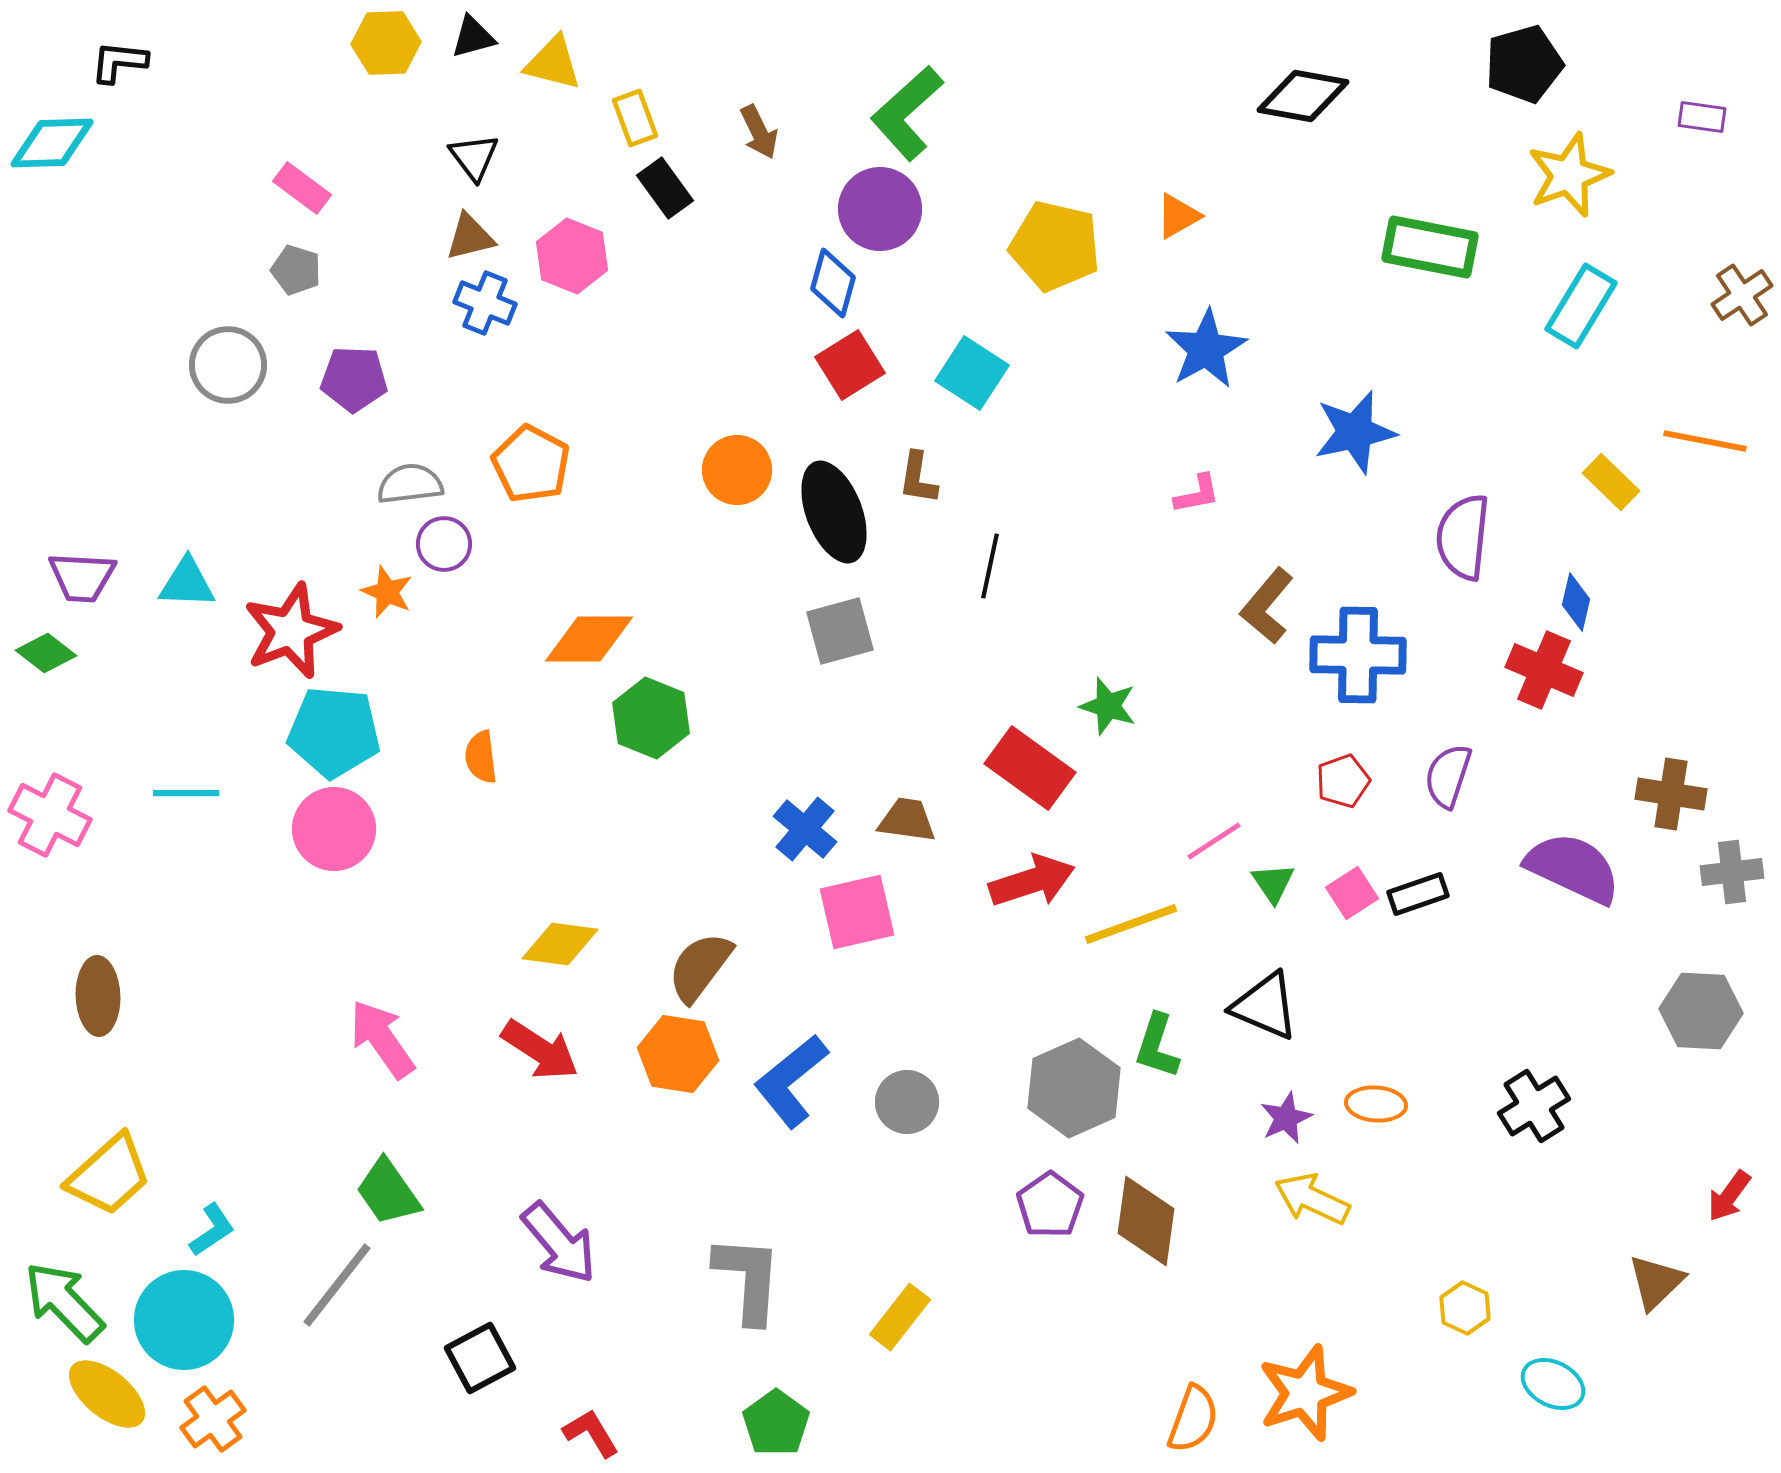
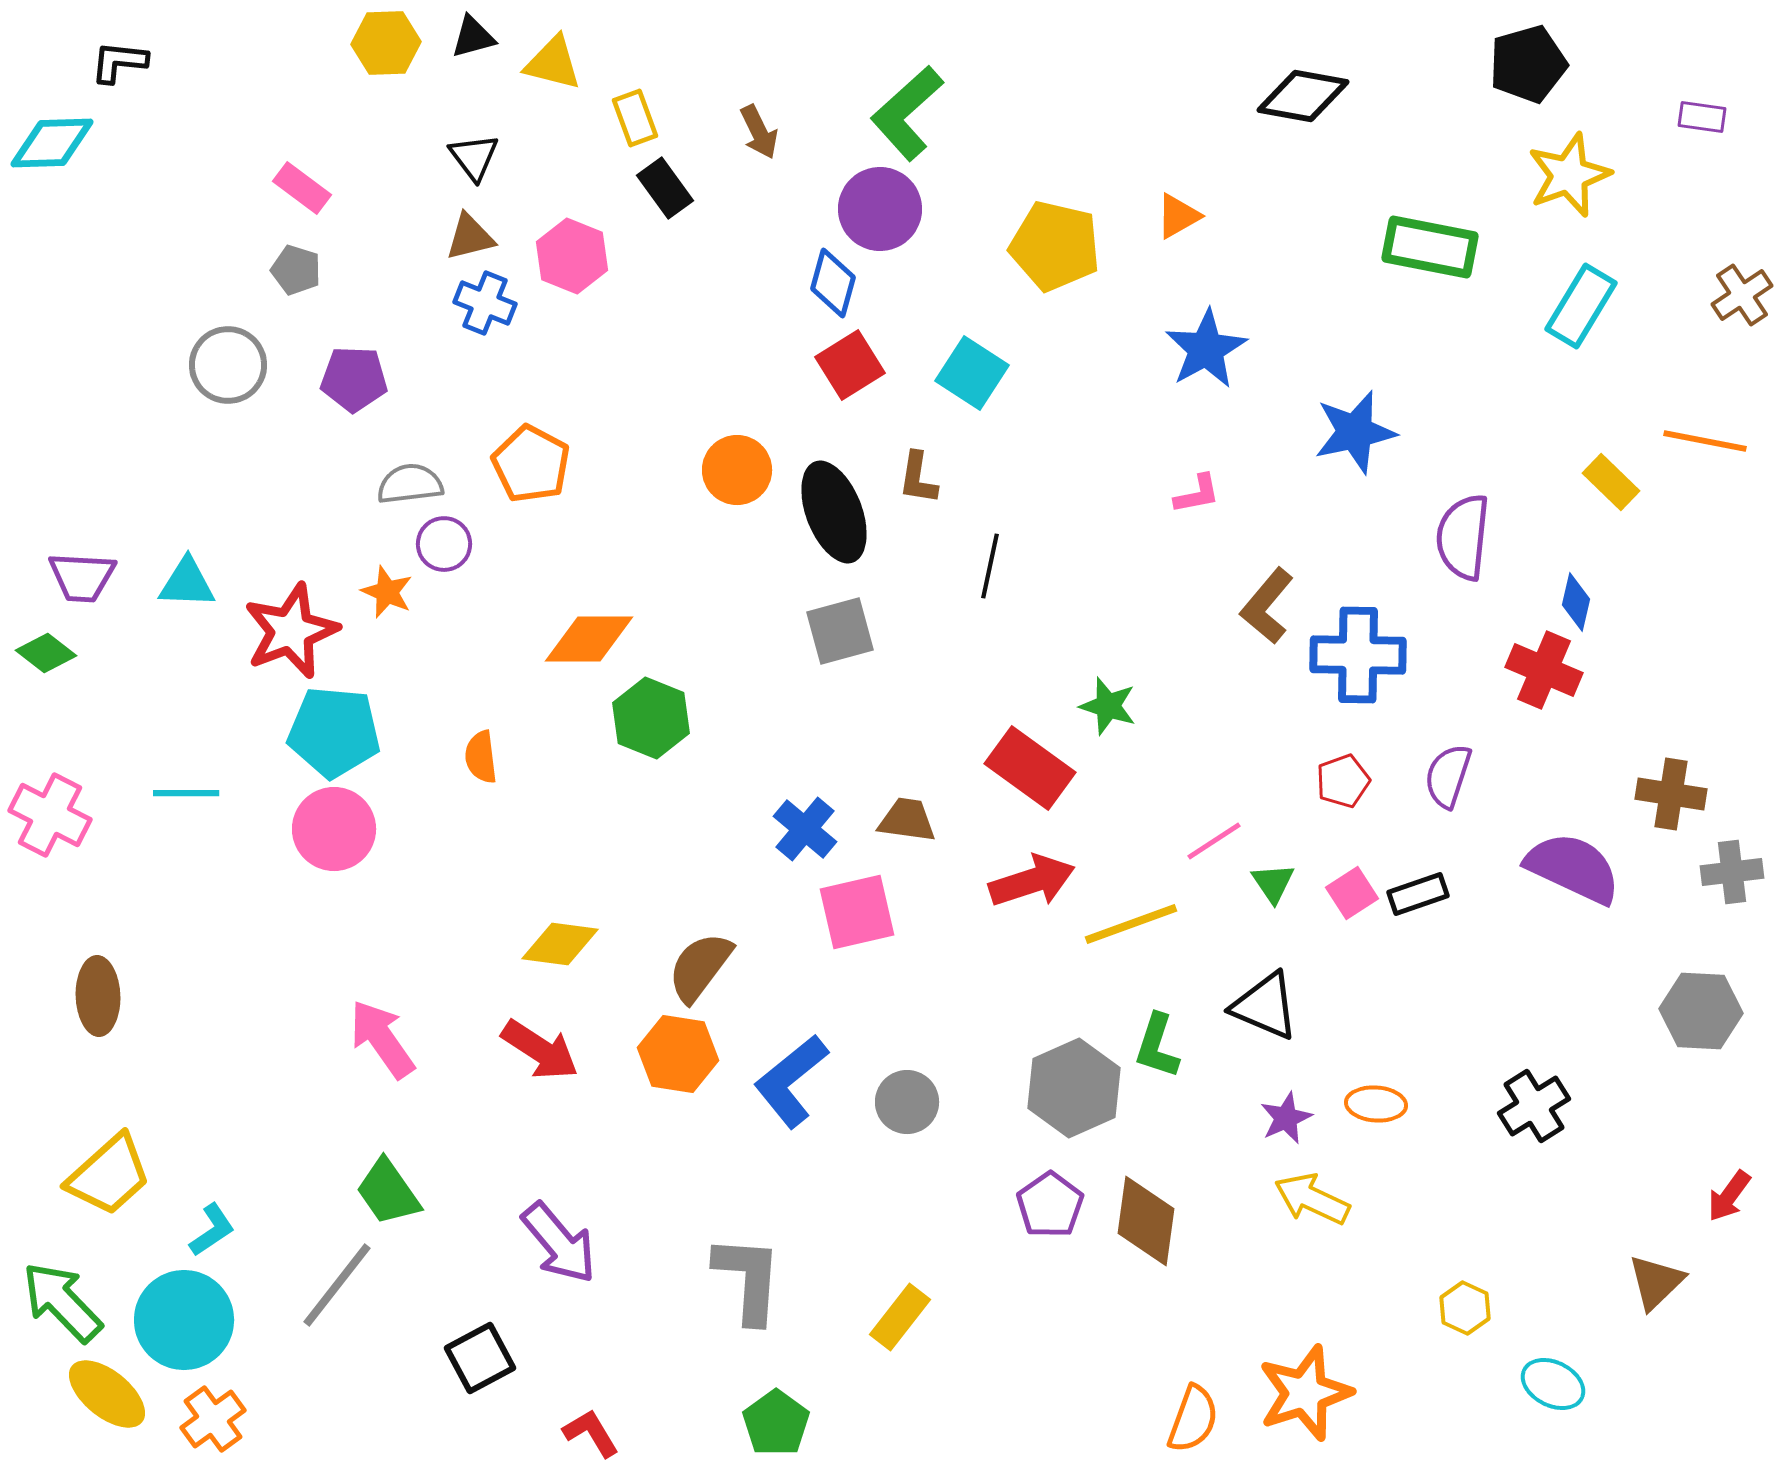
black pentagon at (1524, 64): moved 4 px right
green arrow at (64, 1302): moved 2 px left
